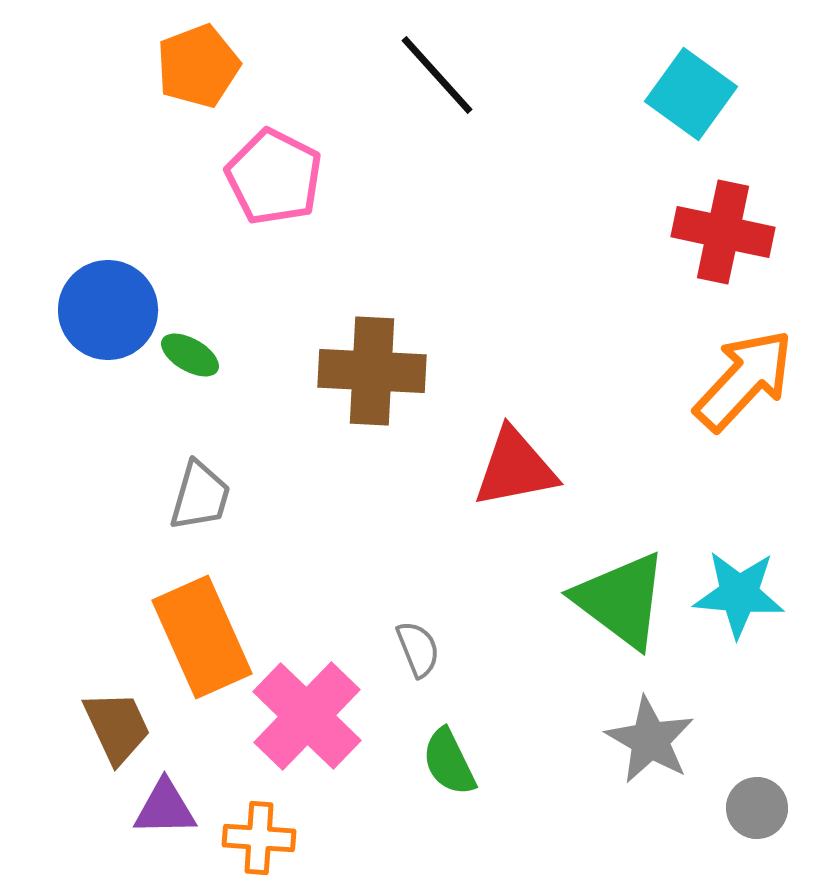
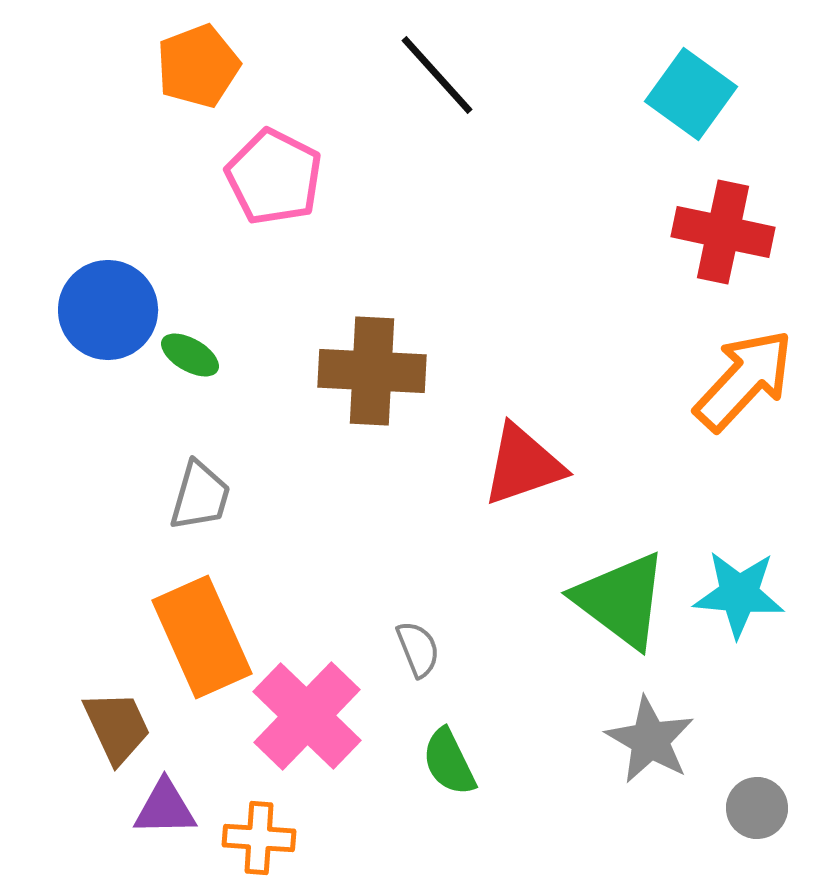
red triangle: moved 8 px right, 3 px up; rotated 8 degrees counterclockwise
